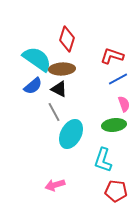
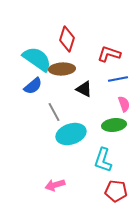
red L-shape: moved 3 px left, 2 px up
blue line: rotated 18 degrees clockwise
black triangle: moved 25 px right
cyan ellipse: rotated 44 degrees clockwise
